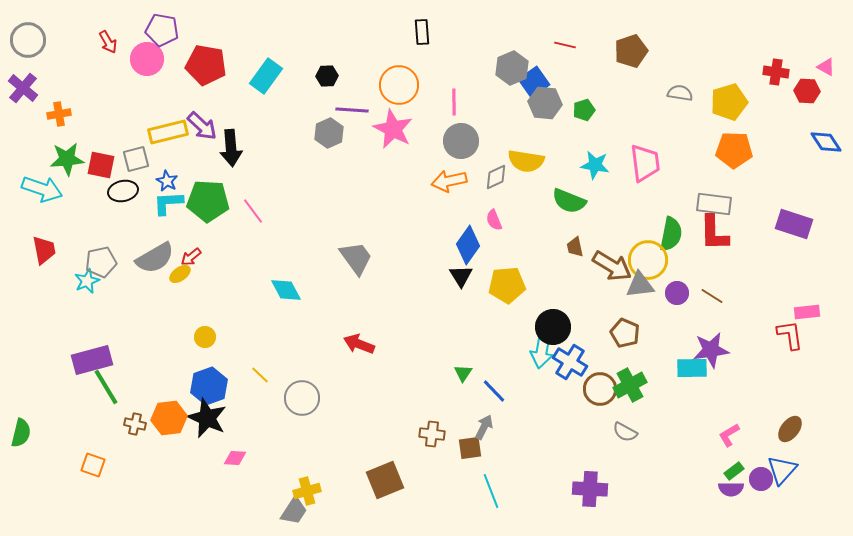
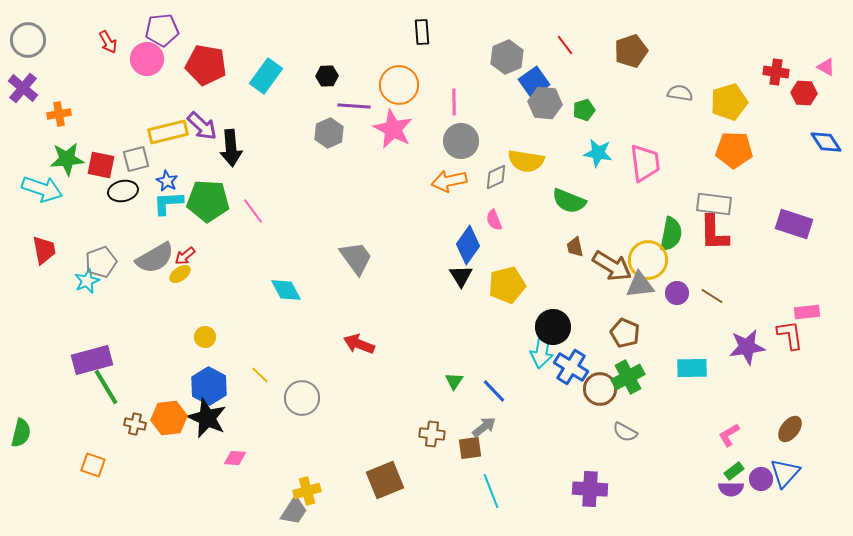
purple pentagon at (162, 30): rotated 16 degrees counterclockwise
red line at (565, 45): rotated 40 degrees clockwise
gray hexagon at (512, 68): moved 5 px left, 11 px up
red hexagon at (807, 91): moved 3 px left, 2 px down
purple line at (352, 110): moved 2 px right, 4 px up
cyan star at (595, 165): moved 3 px right, 12 px up
red arrow at (191, 257): moved 6 px left, 1 px up
gray pentagon at (101, 262): rotated 8 degrees counterclockwise
yellow pentagon at (507, 285): rotated 9 degrees counterclockwise
purple star at (711, 350): moved 36 px right, 3 px up
blue cross at (570, 362): moved 1 px right, 5 px down
green triangle at (463, 373): moved 9 px left, 8 px down
green cross at (630, 385): moved 2 px left, 8 px up
blue hexagon at (209, 386): rotated 12 degrees counterclockwise
gray arrow at (484, 427): rotated 25 degrees clockwise
blue triangle at (782, 470): moved 3 px right, 3 px down
